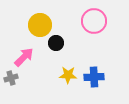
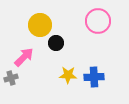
pink circle: moved 4 px right
